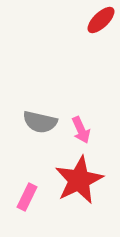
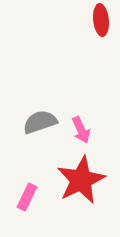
red ellipse: rotated 52 degrees counterclockwise
gray semicircle: rotated 148 degrees clockwise
red star: moved 2 px right
